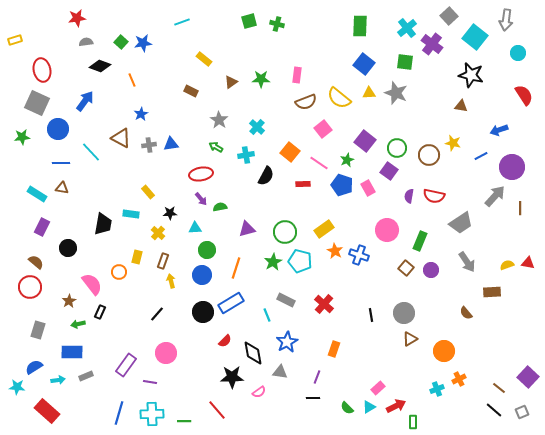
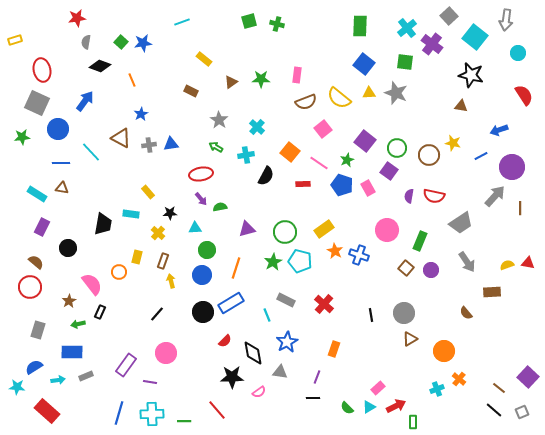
gray semicircle at (86, 42): rotated 72 degrees counterclockwise
orange cross at (459, 379): rotated 24 degrees counterclockwise
